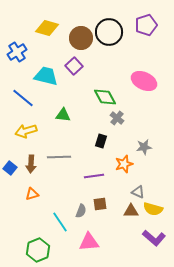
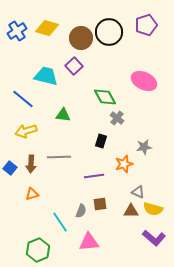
blue cross: moved 21 px up
blue line: moved 1 px down
